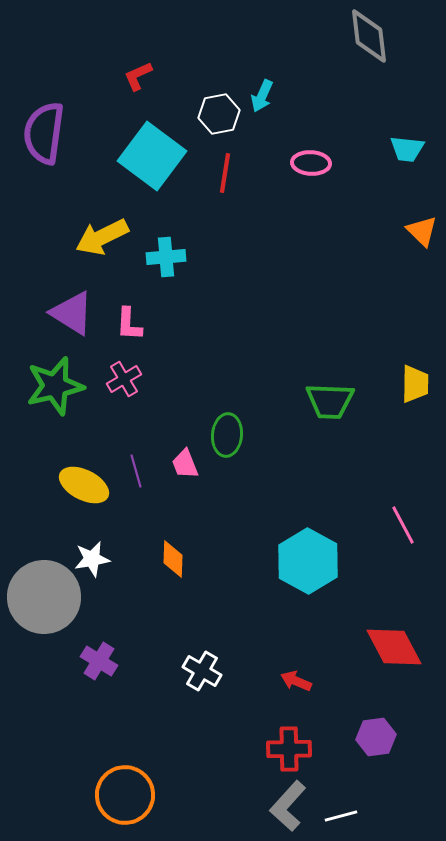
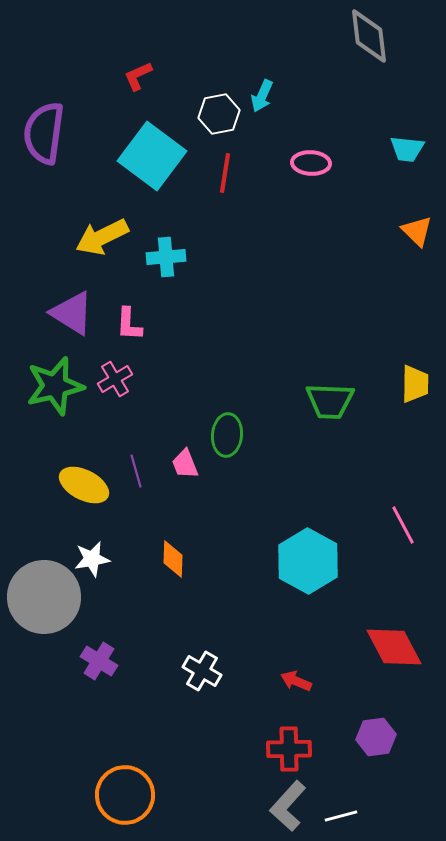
orange triangle: moved 5 px left
pink cross: moved 9 px left
